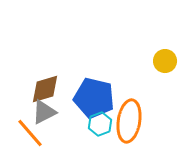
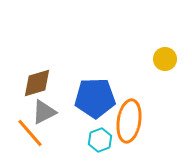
yellow circle: moved 2 px up
brown diamond: moved 8 px left, 6 px up
blue pentagon: moved 1 px right; rotated 15 degrees counterclockwise
cyan hexagon: moved 16 px down
